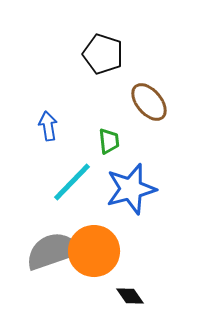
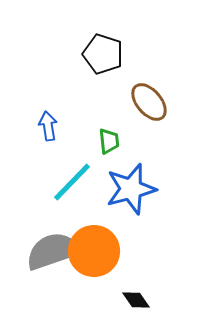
black diamond: moved 6 px right, 4 px down
